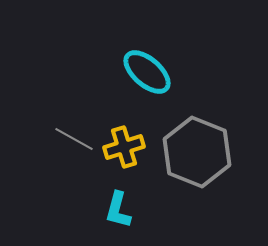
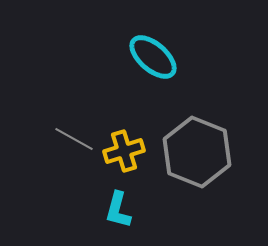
cyan ellipse: moved 6 px right, 15 px up
yellow cross: moved 4 px down
